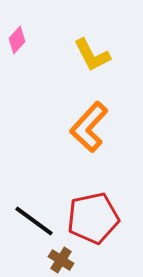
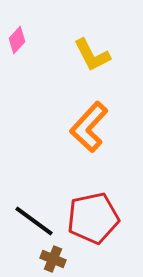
brown cross: moved 8 px left, 1 px up; rotated 10 degrees counterclockwise
